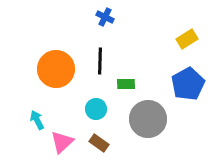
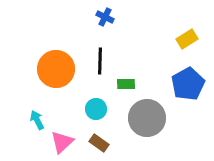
gray circle: moved 1 px left, 1 px up
